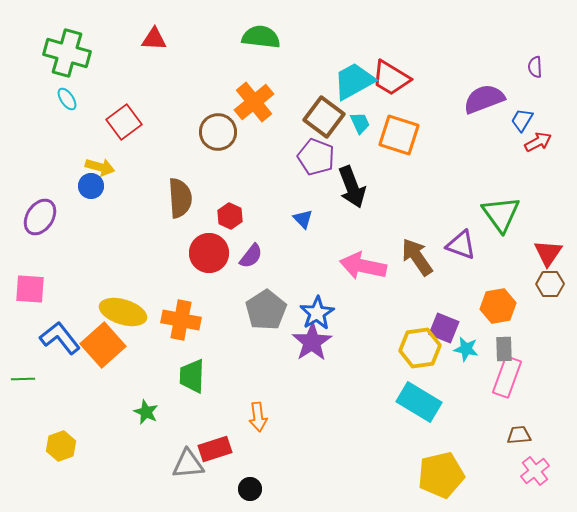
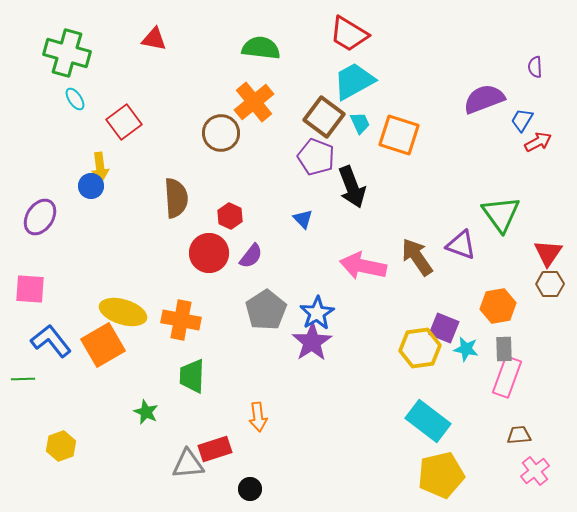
green semicircle at (261, 37): moved 11 px down
red triangle at (154, 39): rotated 8 degrees clockwise
red trapezoid at (391, 78): moved 42 px left, 44 px up
cyan ellipse at (67, 99): moved 8 px right
brown circle at (218, 132): moved 3 px right, 1 px down
yellow arrow at (100, 167): rotated 68 degrees clockwise
brown semicircle at (180, 198): moved 4 px left
blue L-shape at (60, 338): moved 9 px left, 3 px down
orange square at (103, 345): rotated 12 degrees clockwise
cyan rectangle at (419, 402): moved 9 px right, 19 px down; rotated 6 degrees clockwise
